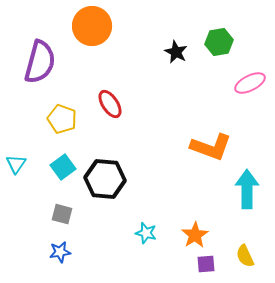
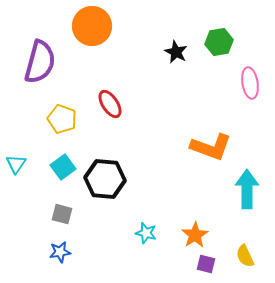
pink ellipse: rotated 72 degrees counterclockwise
purple square: rotated 18 degrees clockwise
